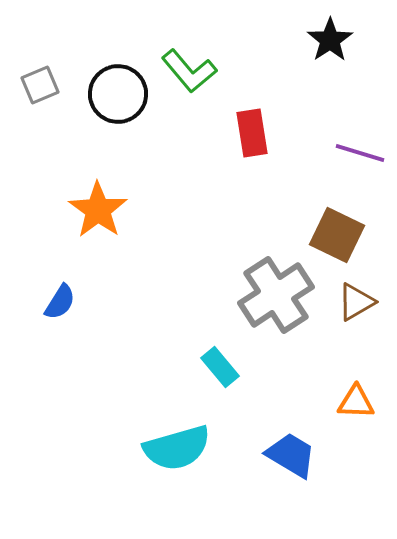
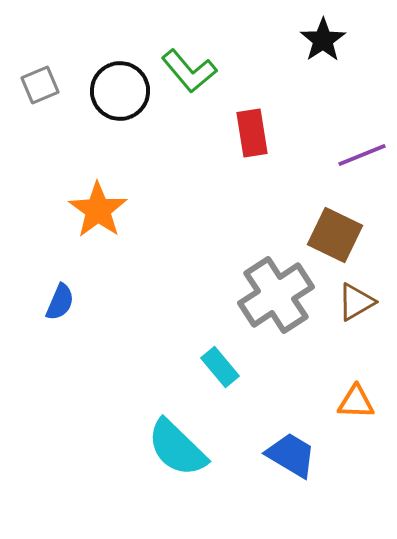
black star: moved 7 px left
black circle: moved 2 px right, 3 px up
purple line: moved 2 px right, 2 px down; rotated 39 degrees counterclockwise
brown square: moved 2 px left
blue semicircle: rotated 9 degrees counterclockwise
cyan semicircle: rotated 60 degrees clockwise
